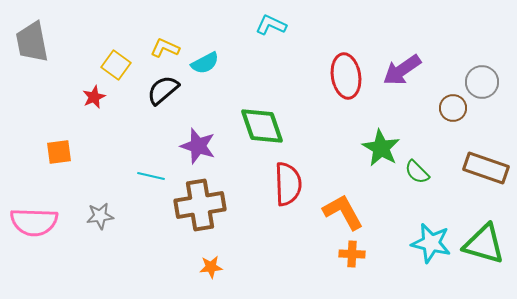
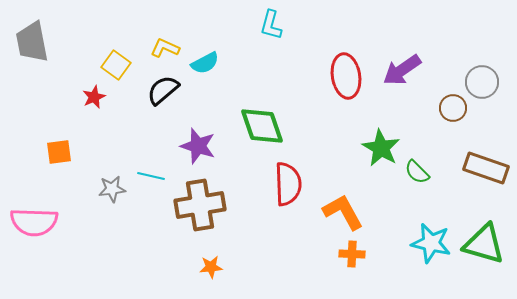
cyan L-shape: rotated 100 degrees counterclockwise
gray star: moved 12 px right, 27 px up
